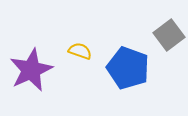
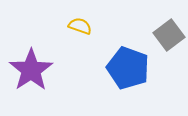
yellow semicircle: moved 25 px up
purple star: rotated 9 degrees counterclockwise
